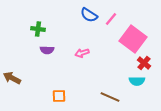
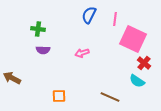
blue semicircle: rotated 84 degrees clockwise
pink line: moved 4 px right; rotated 32 degrees counterclockwise
pink square: rotated 12 degrees counterclockwise
purple semicircle: moved 4 px left
cyan semicircle: rotated 35 degrees clockwise
